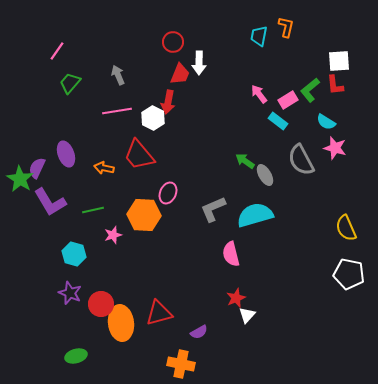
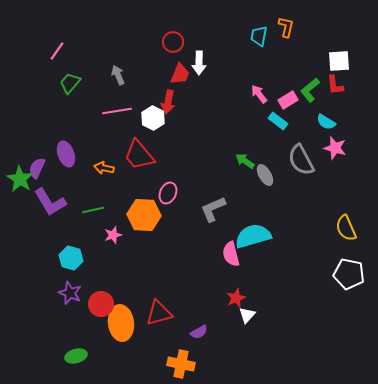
cyan semicircle at (255, 215): moved 2 px left, 21 px down
cyan hexagon at (74, 254): moved 3 px left, 4 px down
